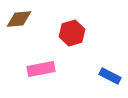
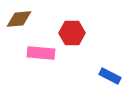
red hexagon: rotated 15 degrees clockwise
pink rectangle: moved 16 px up; rotated 16 degrees clockwise
